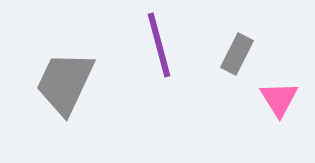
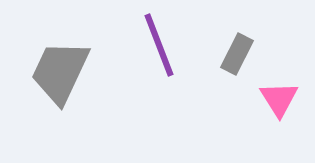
purple line: rotated 6 degrees counterclockwise
gray trapezoid: moved 5 px left, 11 px up
